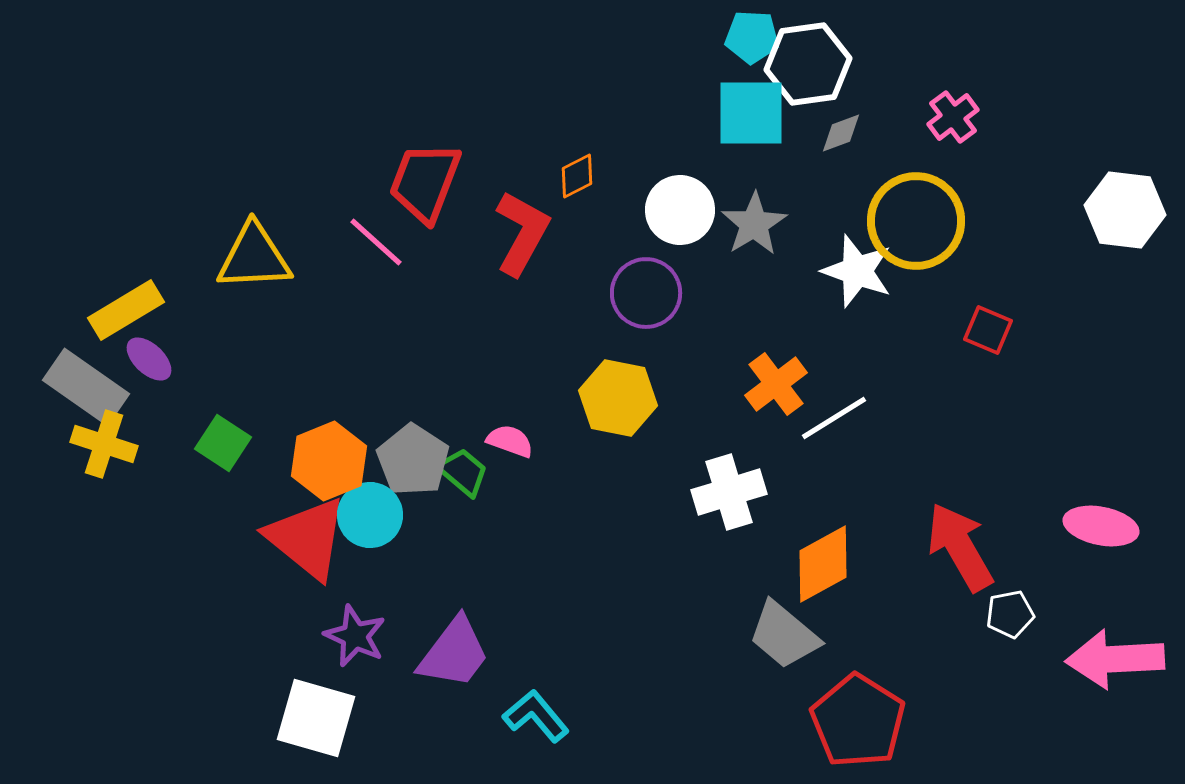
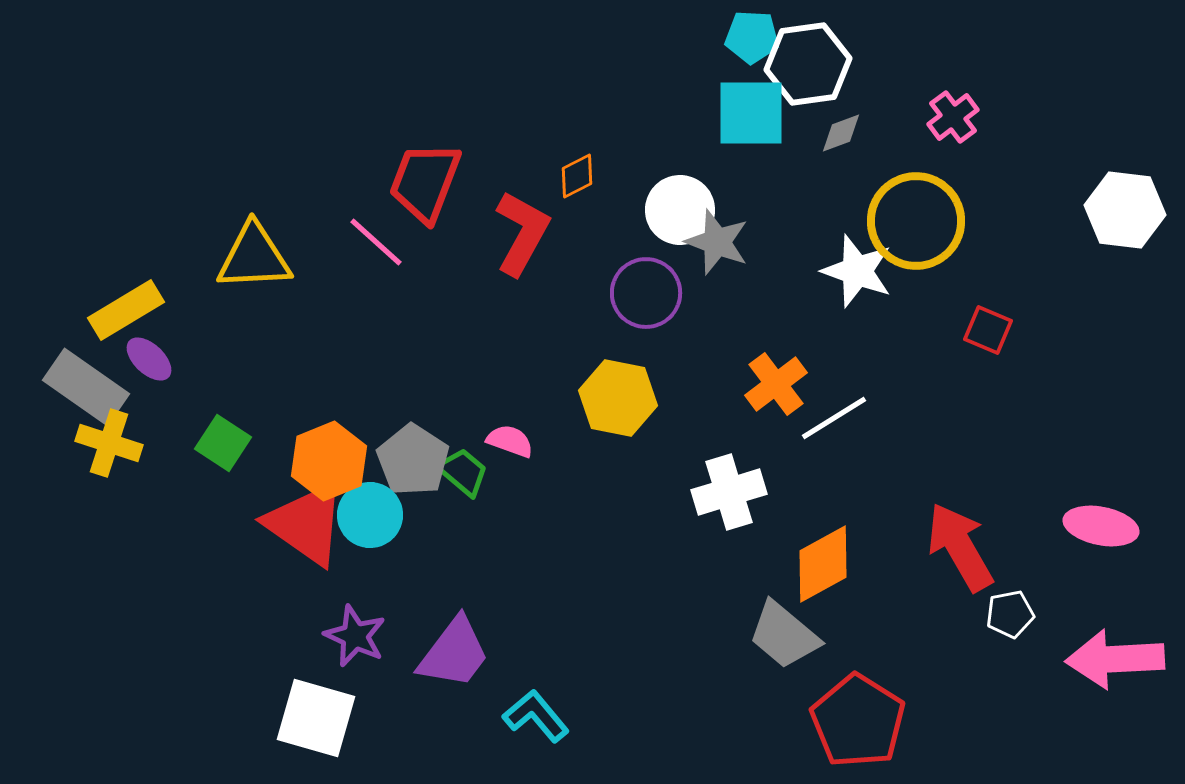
gray star at (754, 224): moved 37 px left, 18 px down; rotated 20 degrees counterclockwise
yellow cross at (104, 444): moved 5 px right, 1 px up
red triangle at (307, 538): moved 1 px left, 14 px up; rotated 4 degrees counterclockwise
